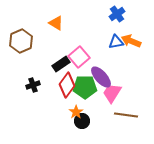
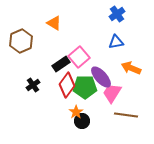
orange triangle: moved 2 px left
orange arrow: moved 27 px down
black cross: rotated 16 degrees counterclockwise
